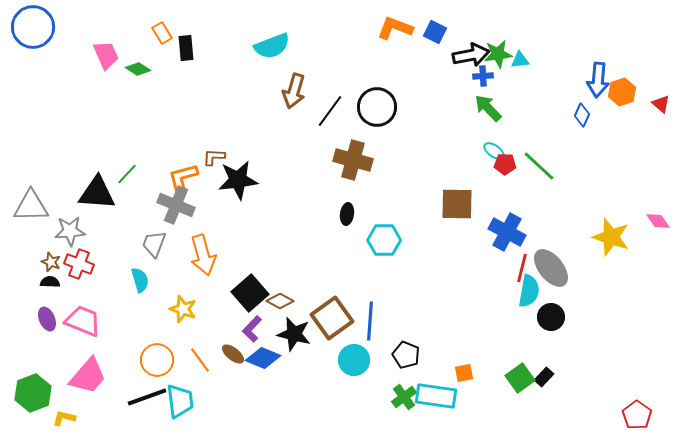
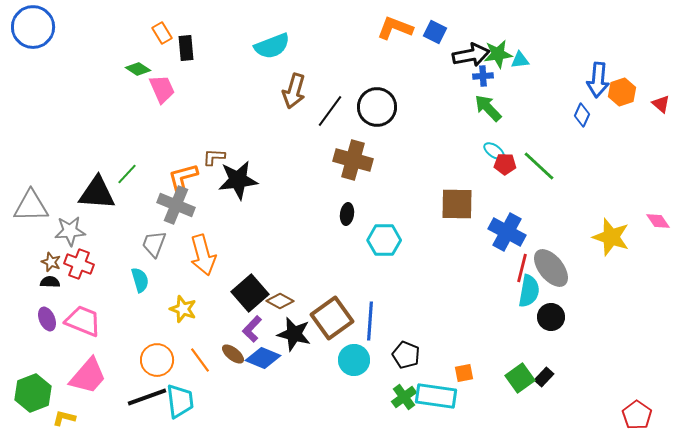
pink trapezoid at (106, 55): moved 56 px right, 34 px down
